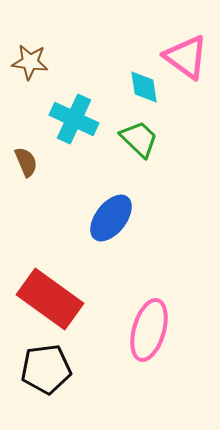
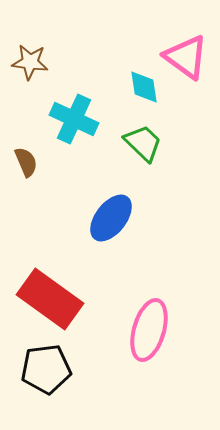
green trapezoid: moved 4 px right, 4 px down
